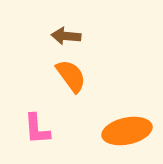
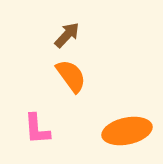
brown arrow: moved 1 px right, 1 px up; rotated 128 degrees clockwise
